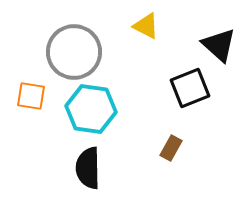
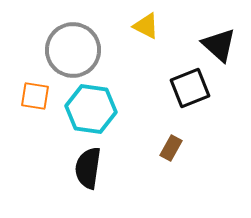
gray circle: moved 1 px left, 2 px up
orange square: moved 4 px right
black semicircle: rotated 9 degrees clockwise
